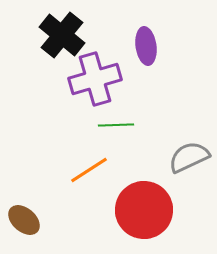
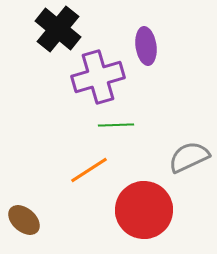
black cross: moved 4 px left, 6 px up
purple cross: moved 3 px right, 2 px up
